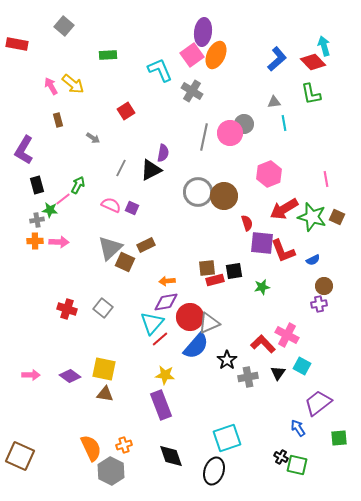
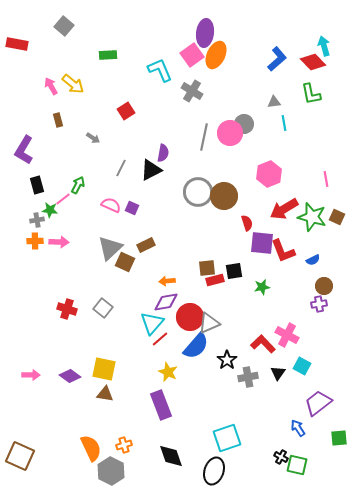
purple ellipse at (203, 32): moved 2 px right, 1 px down
yellow star at (165, 375): moved 3 px right, 3 px up; rotated 18 degrees clockwise
